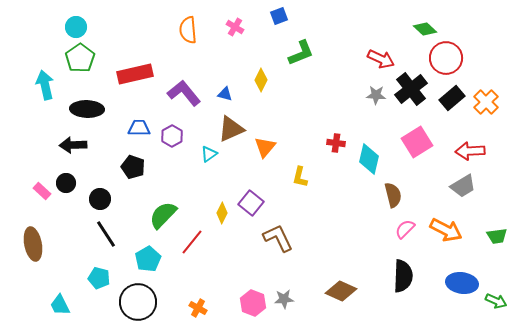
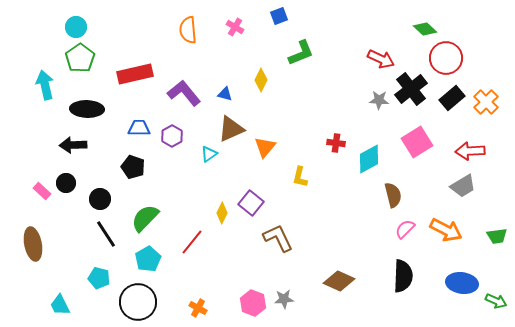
gray star at (376, 95): moved 3 px right, 5 px down
cyan diamond at (369, 159): rotated 48 degrees clockwise
green semicircle at (163, 215): moved 18 px left, 3 px down
brown diamond at (341, 291): moved 2 px left, 10 px up
